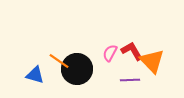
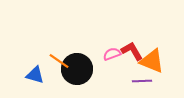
pink semicircle: moved 2 px right, 1 px down; rotated 42 degrees clockwise
orange triangle: rotated 24 degrees counterclockwise
purple line: moved 12 px right, 1 px down
